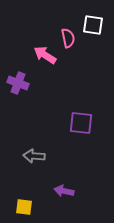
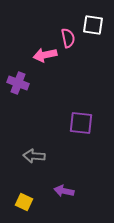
pink arrow: rotated 45 degrees counterclockwise
yellow square: moved 5 px up; rotated 18 degrees clockwise
